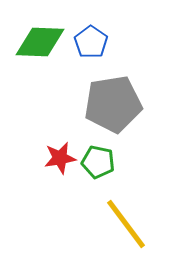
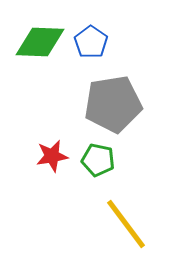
red star: moved 8 px left, 2 px up
green pentagon: moved 2 px up
